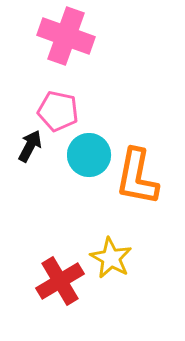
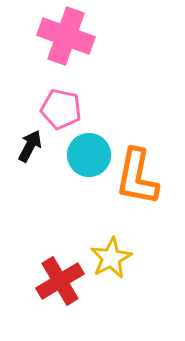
pink pentagon: moved 3 px right, 2 px up
yellow star: rotated 15 degrees clockwise
